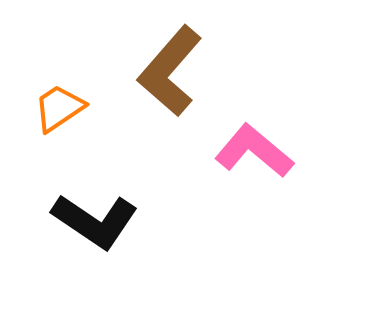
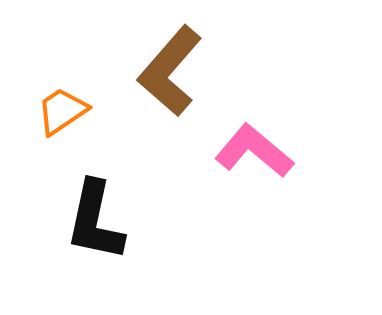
orange trapezoid: moved 3 px right, 3 px down
black L-shape: rotated 68 degrees clockwise
